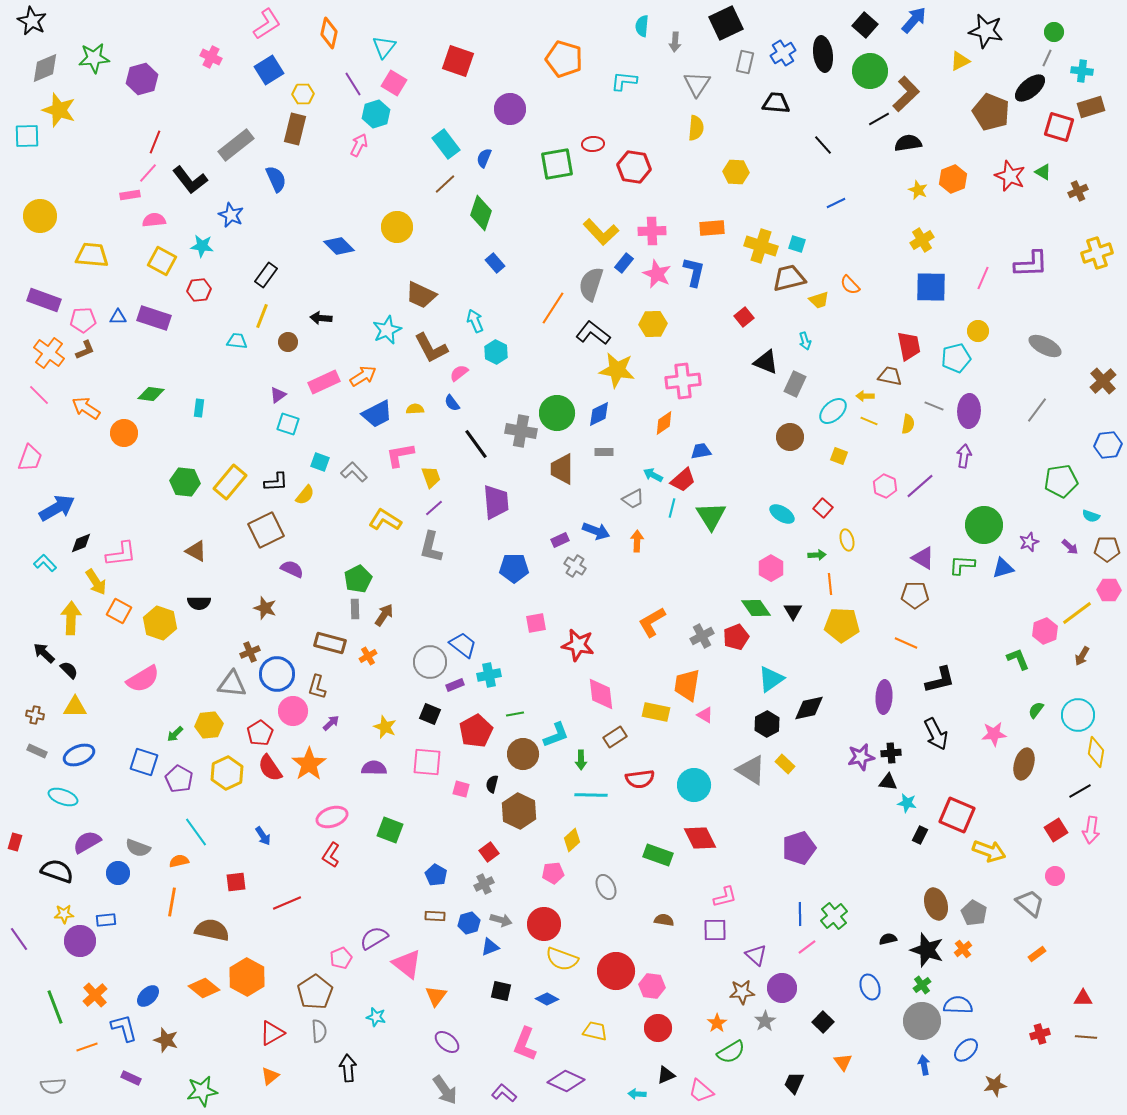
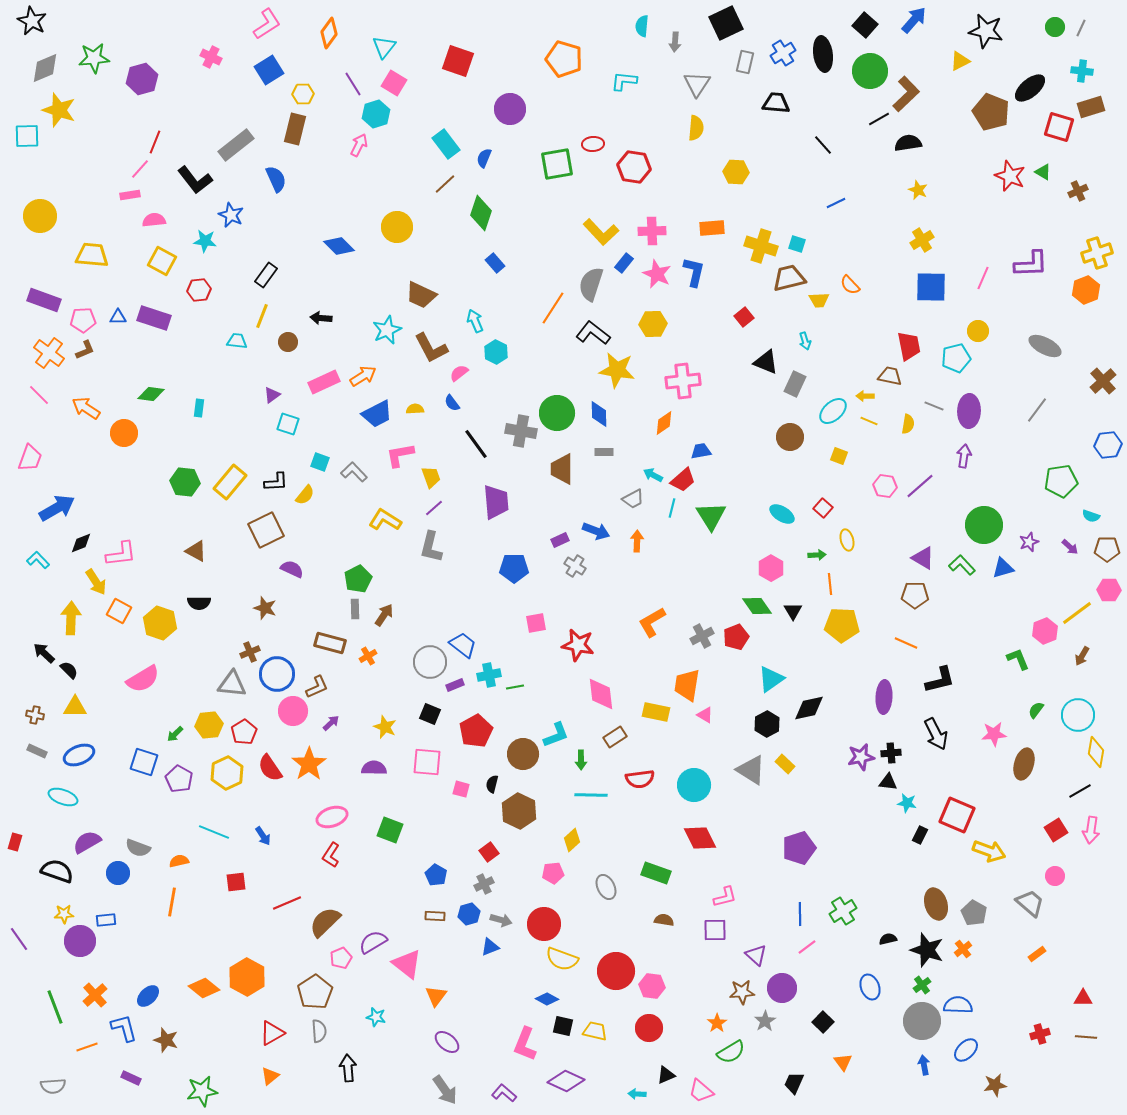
green circle at (1054, 32): moved 1 px right, 5 px up
orange diamond at (329, 33): rotated 24 degrees clockwise
gray line at (1047, 58): moved 34 px right, 30 px up
pink line at (148, 173): moved 8 px left, 4 px up
orange hexagon at (953, 179): moved 133 px right, 111 px down
black L-shape at (190, 180): moved 5 px right
cyan star at (202, 246): moved 3 px right, 5 px up
yellow trapezoid at (819, 300): rotated 15 degrees clockwise
purple triangle at (278, 395): moved 6 px left
blue diamond at (599, 414): rotated 64 degrees counterclockwise
pink hexagon at (885, 486): rotated 15 degrees counterclockwise
cyan L-shape at (45, 563): moved 7 px left, 3 px up
green L-shape at (962, 565): rotated 44 degrees clockwise
green diamond at (756, 608): moved 1 px right, 2 px up
brown L-shape at (317, 687): rotated 130 degrees counterclockwise
green line at (515, 714): moved 27 px up
red pentagon at (260, 733): moved 16 px left, 1 px up
cyan line at (196, 832): moved 18 px right; rotated 32 degrees counterclockwise
green rectangle at (658, 855): moved 2 px left, 18 px down
green cross at (834, 916): moved 9 px right, 5 px up; rotated 8 degrees clockwise
blue hexagon at (469, 923): moved 9 px up
brown semicircle at (212, 930): moved 113 px right, 8 px up; rotated 56 degrees counterclockwise
purple semicircle at (374, 938): moved 1 px left, 4 px down
black square at (501, 991): moved 62 px right, 35 px down
red circle at (658, 1028): moved 9 px left
